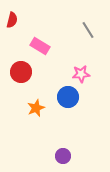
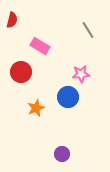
purple circle: moved 1 px left, 2 px up
